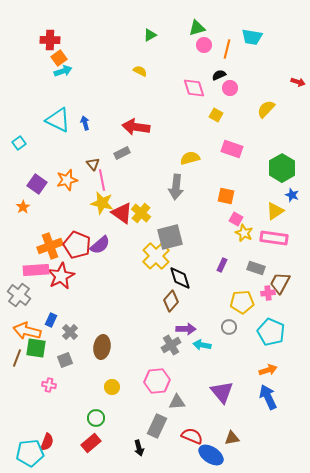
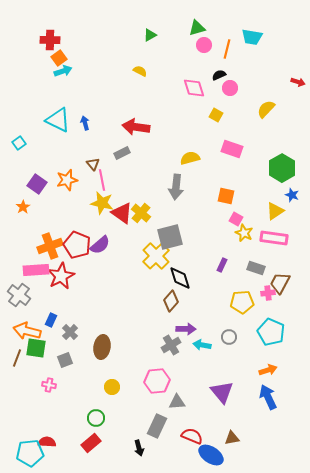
gray circle at (229, 327): moved 10 px down
red semicircle at (47, 442): rotated 108 degrees counterclockwise
